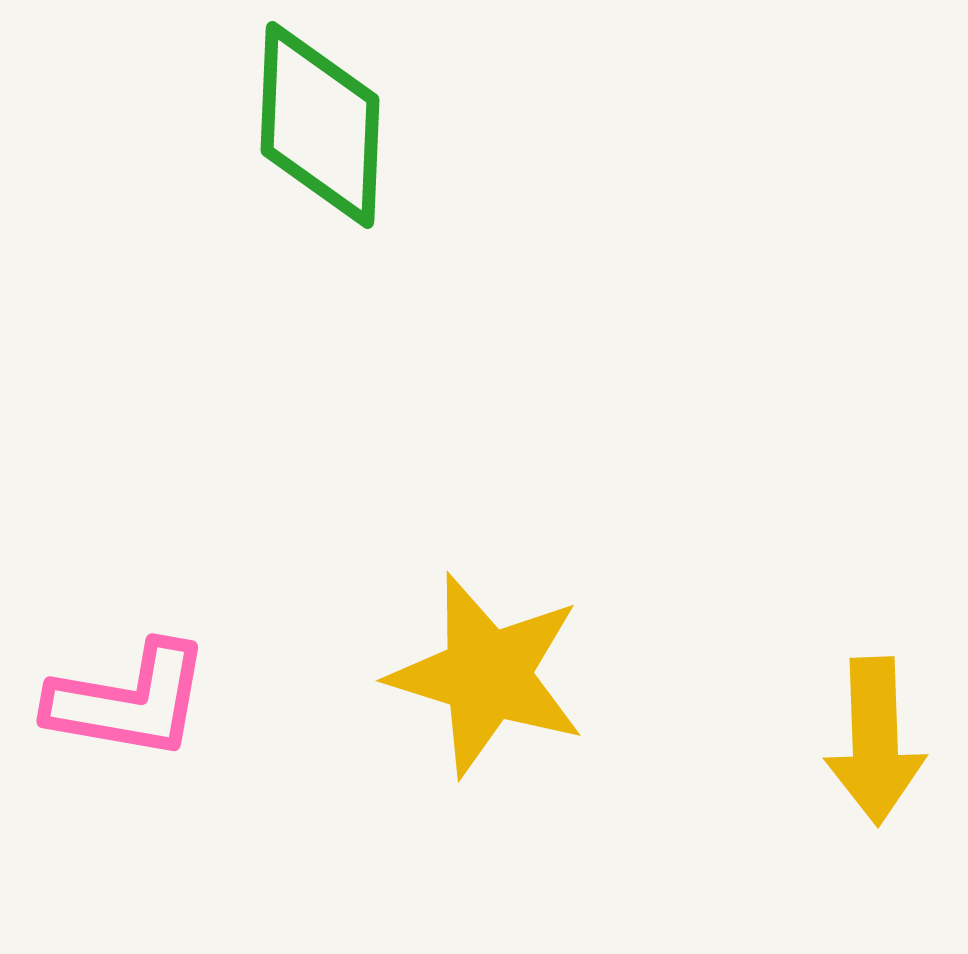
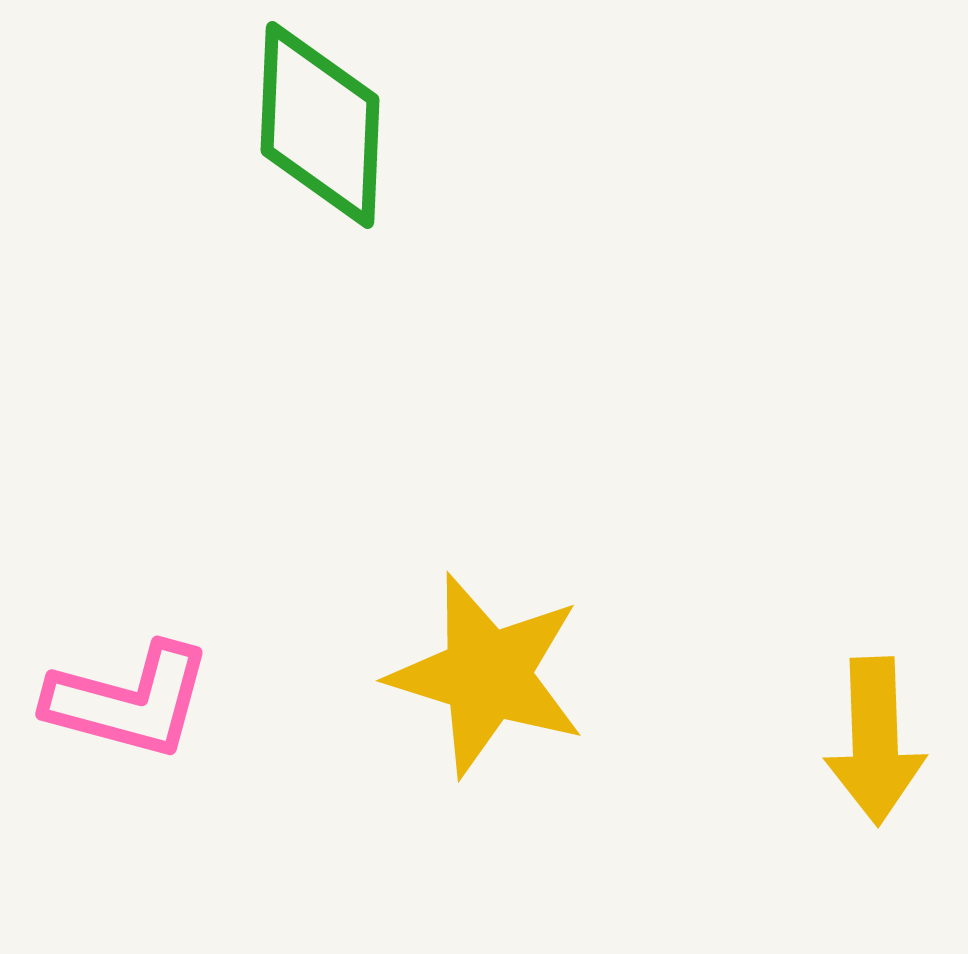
pink L-shape: rotated 5 degrees clockwise
